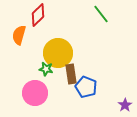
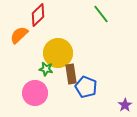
orange semicircle: rotated 30 degrees clockwise
